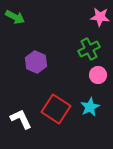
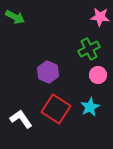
purple hexagon: moved 12 px right, 10 px down
white L-shape: rotated 10 degrees counterclockwise
